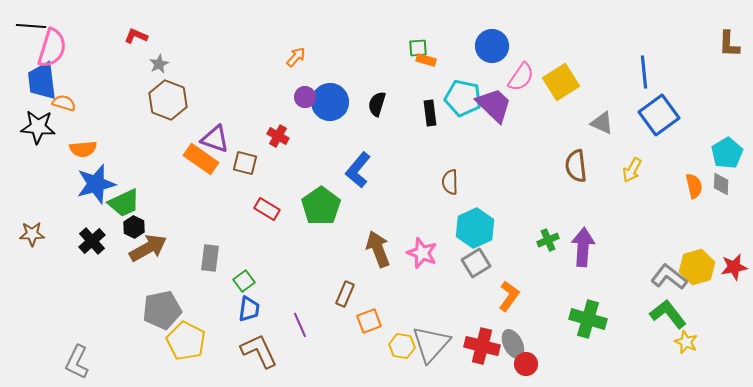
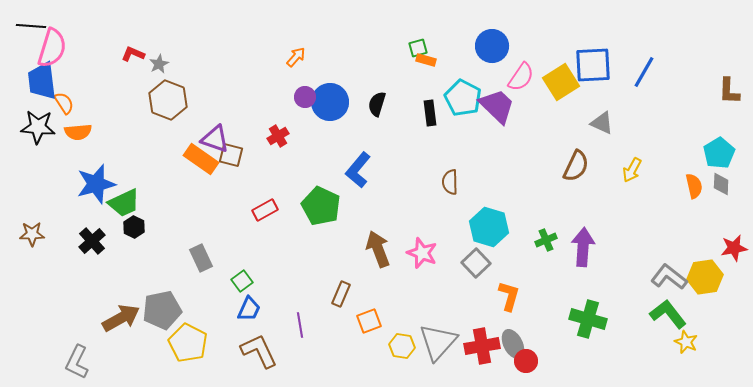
red L-shape at (136, 36): moved 3 px left, 18 px down
brown L-shape at (729, 44): moved 47 px down
green square at (418, 48): rotated 12 degrees counterclockwise
blue line at (644, 72): rotated 36 degrees clockwise
cyan pentagon at (463, 98): rotated 15 degrees clockwise
orange semicircle at (64, 103): rotated 40 degrees clockwise
purple trapezoid at (494, 105): moved 3 px right, 1 px down
blue square at (659, 115): moved 66 px left, 50 px up; rotated 33 degrees clockwise
red cross at (278, 136): rotated 30 degrees clockwise
orange semicircle at (83, 149): moved 5 px left, 17 px up
cyan pentagon at (727, 153): moved 8 px left
brown square at (245, 163): moved 14 px left, 8 px up
brown semicircle at (576, 166): rotated 148 degrees counterclockwise
green pentagon at (321, 206): rotated 12 degrees counterclockwise
red rectangle at (267, 209): moved 2 px left, 1 px down; rotated 60 degrees counterclockwise
cyan hexagon at (475, 228): moved 14 px right, 1 px up; rotated 18 degrees counterclockwise
green cross at (548, 240): moved 2 px left
brown arrow at (148, 248): moved 27 px left, 70 px down
gray rectangle at (210, 258): moved 9 px left; rotated 32 degrees counterclockwise
gray square at (476, 263): rotated 12 degrees counterclockwise
yellow hexagon at (697, 267): moved 8 px right, 10 px down; rotated 8 degrees clockwise
red star at (734, 267): moved 19 px up
green square at (244, 281): moved 2 px left
brown rectangle at (345, 294): moved 4 px left
orange L-shape at (509, 296): rotated 20 degrees counterclockwise
blue trapezoid at (249, 309): rotated 16 degrees clockwise
purple line at (300, 325): rotated 15 degrees clockwise
yellow pentagon at (186, 341): moved 2 px right, 2 px down
gray triangle at (431, 344): moved 7 px right, 2 px up
red cross at (482, 346): rotated 24 degrees counterclockwise
red circle at (526, 364): moved 3 px up
